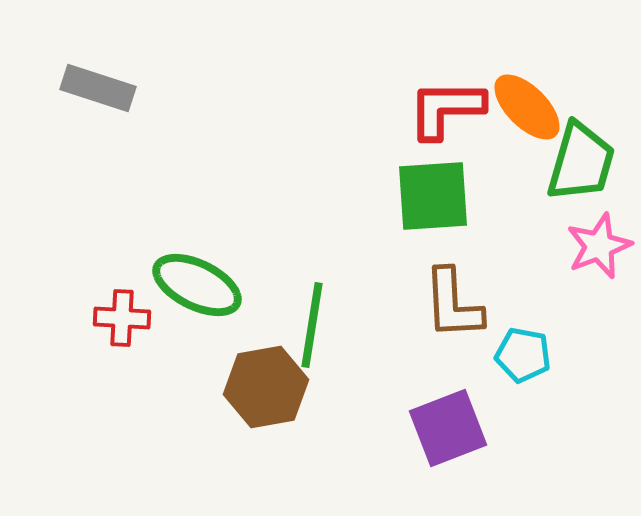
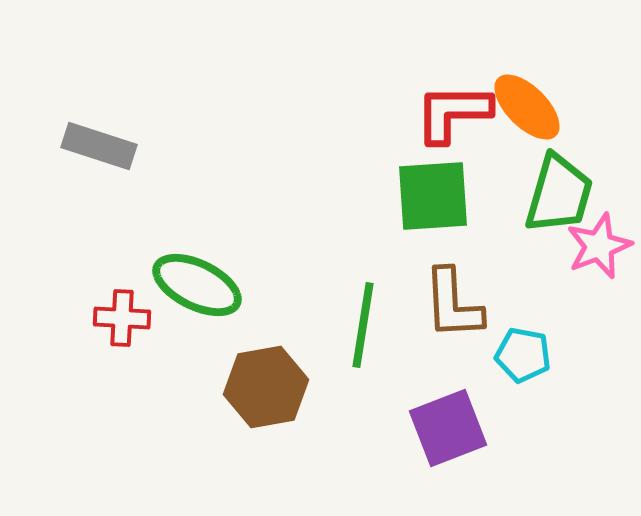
gray rectangle: moved 1 px right, 58 px down
red L-shape: moved 7 px right, 4 px down
green trapezoid: moved 22 px left, 32 px down
green line: moved 51 px right
